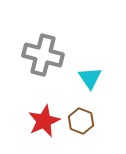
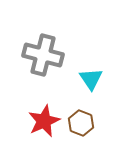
cyan triangle: moved 1 px right, 1 px down
brown hexagon: moved 2 px down
